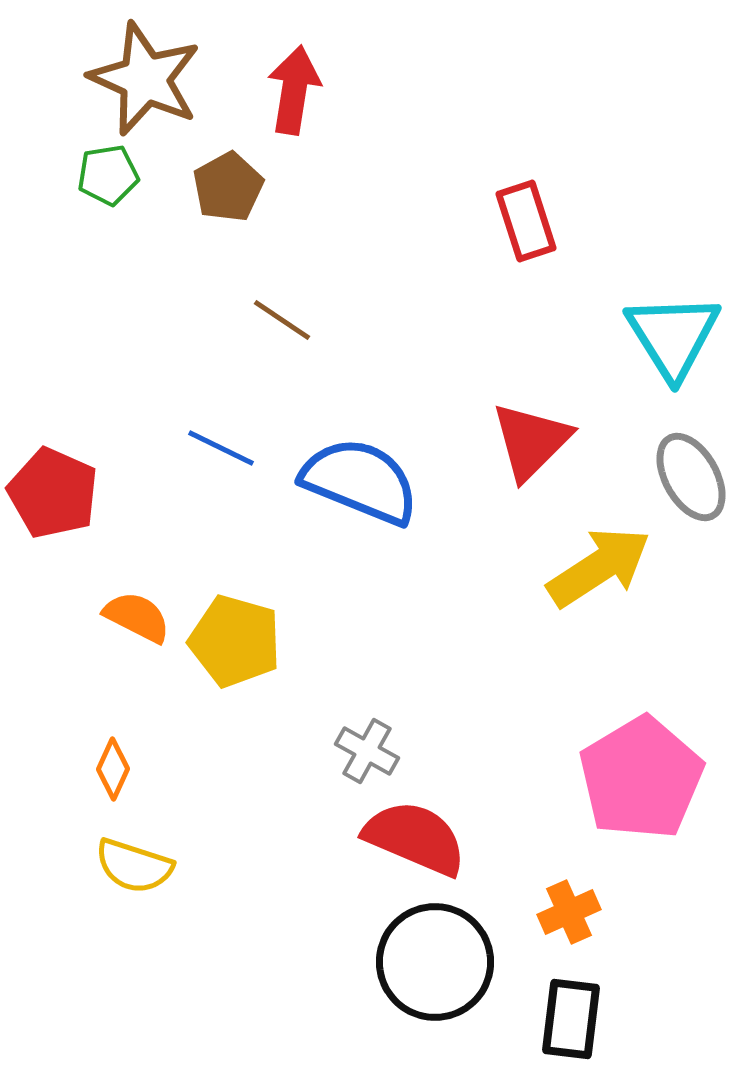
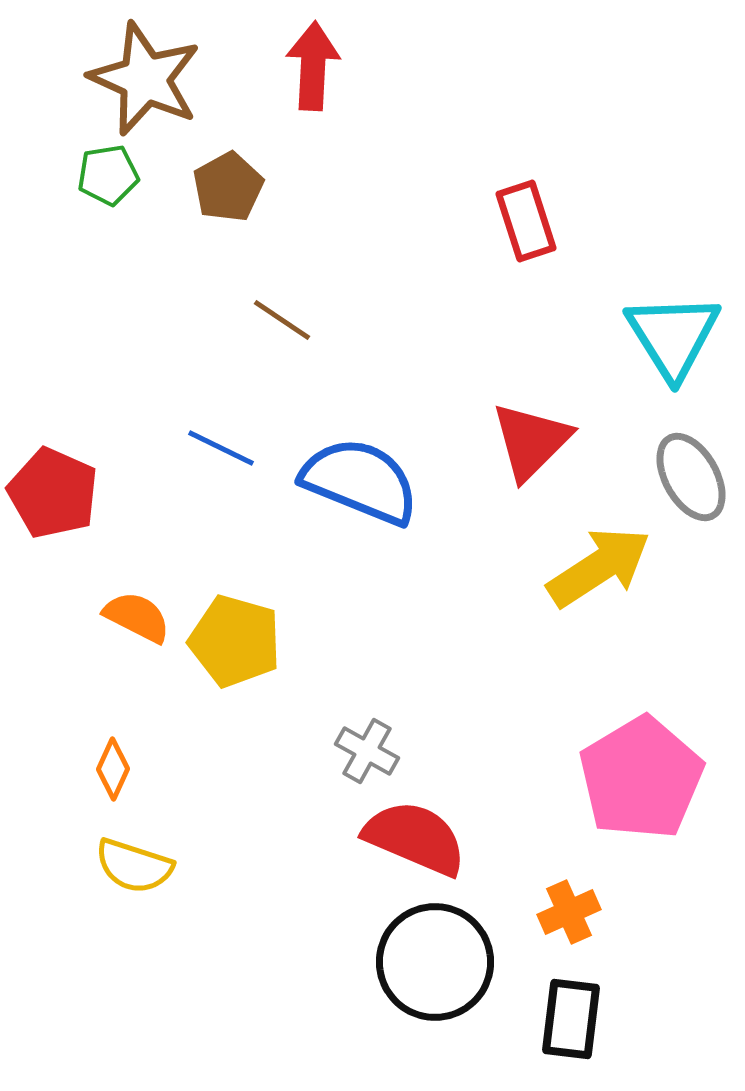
red arrow: moved 19 px right, 24 px up; rotated 6 degrees counterclockwise
